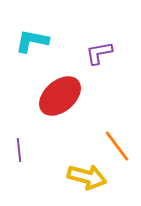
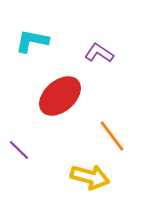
purple L-shape: rotated 44 degrees clockwise
orange line: moved 5 px left, 10 px up
purple line: rotated 40 degrees counterclockwise
yellow arrow: moved 3 px right
